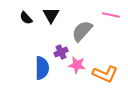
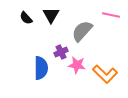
blue semicircle: moved 1 px left
orange L-shape: rotated 20 degrees clockwise
